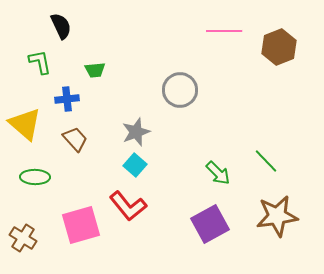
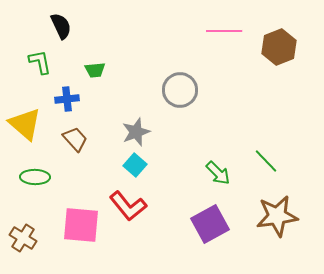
pink square: rotated 21 degrees clockwise
